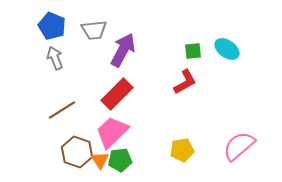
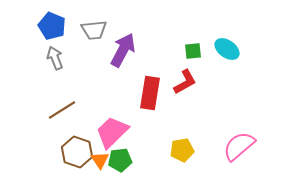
red rectangle: moved 33 px right, 1 px up; rotated 36 degrees counterclockwise
